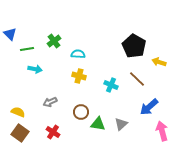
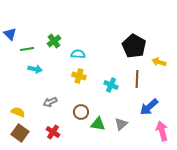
brown line: rotated 48 degrees clockwise
